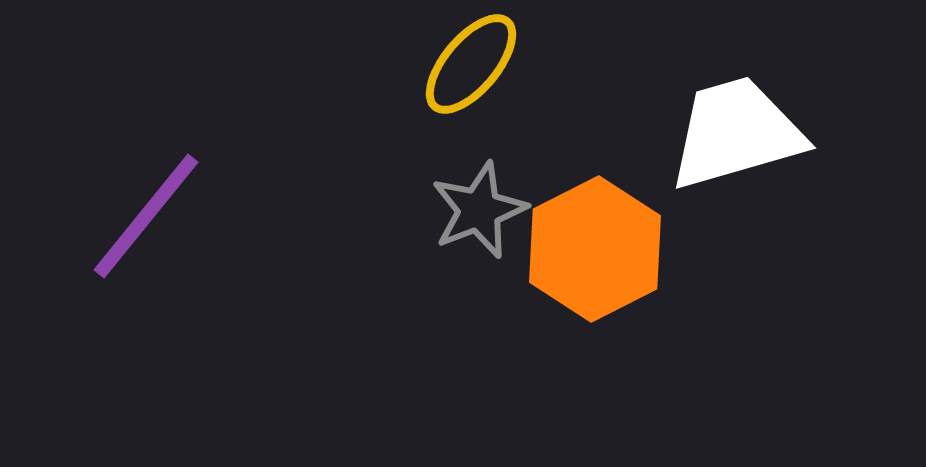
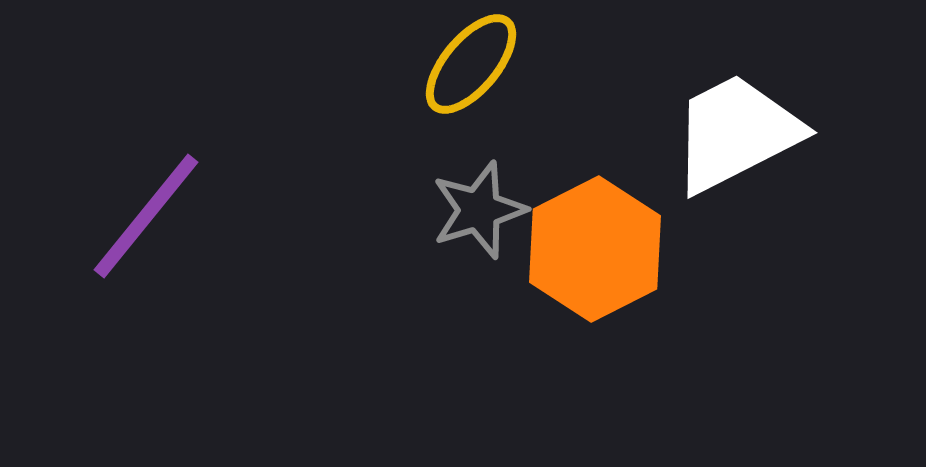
white trapezoid: rotated 11 degrees counterclockwise
gray star: rotated 4 degrees clockwise
